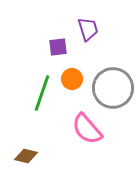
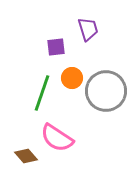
purple square: moved 2 px left
orange circle: moved 1 px up
gray circle: moved 7 px left, 3 px down
pink semicircle: moved 30 px left, 9 px down; rotated 16 degrees counterclockwise
brown diamond: rotated 35 degrees clockwise
